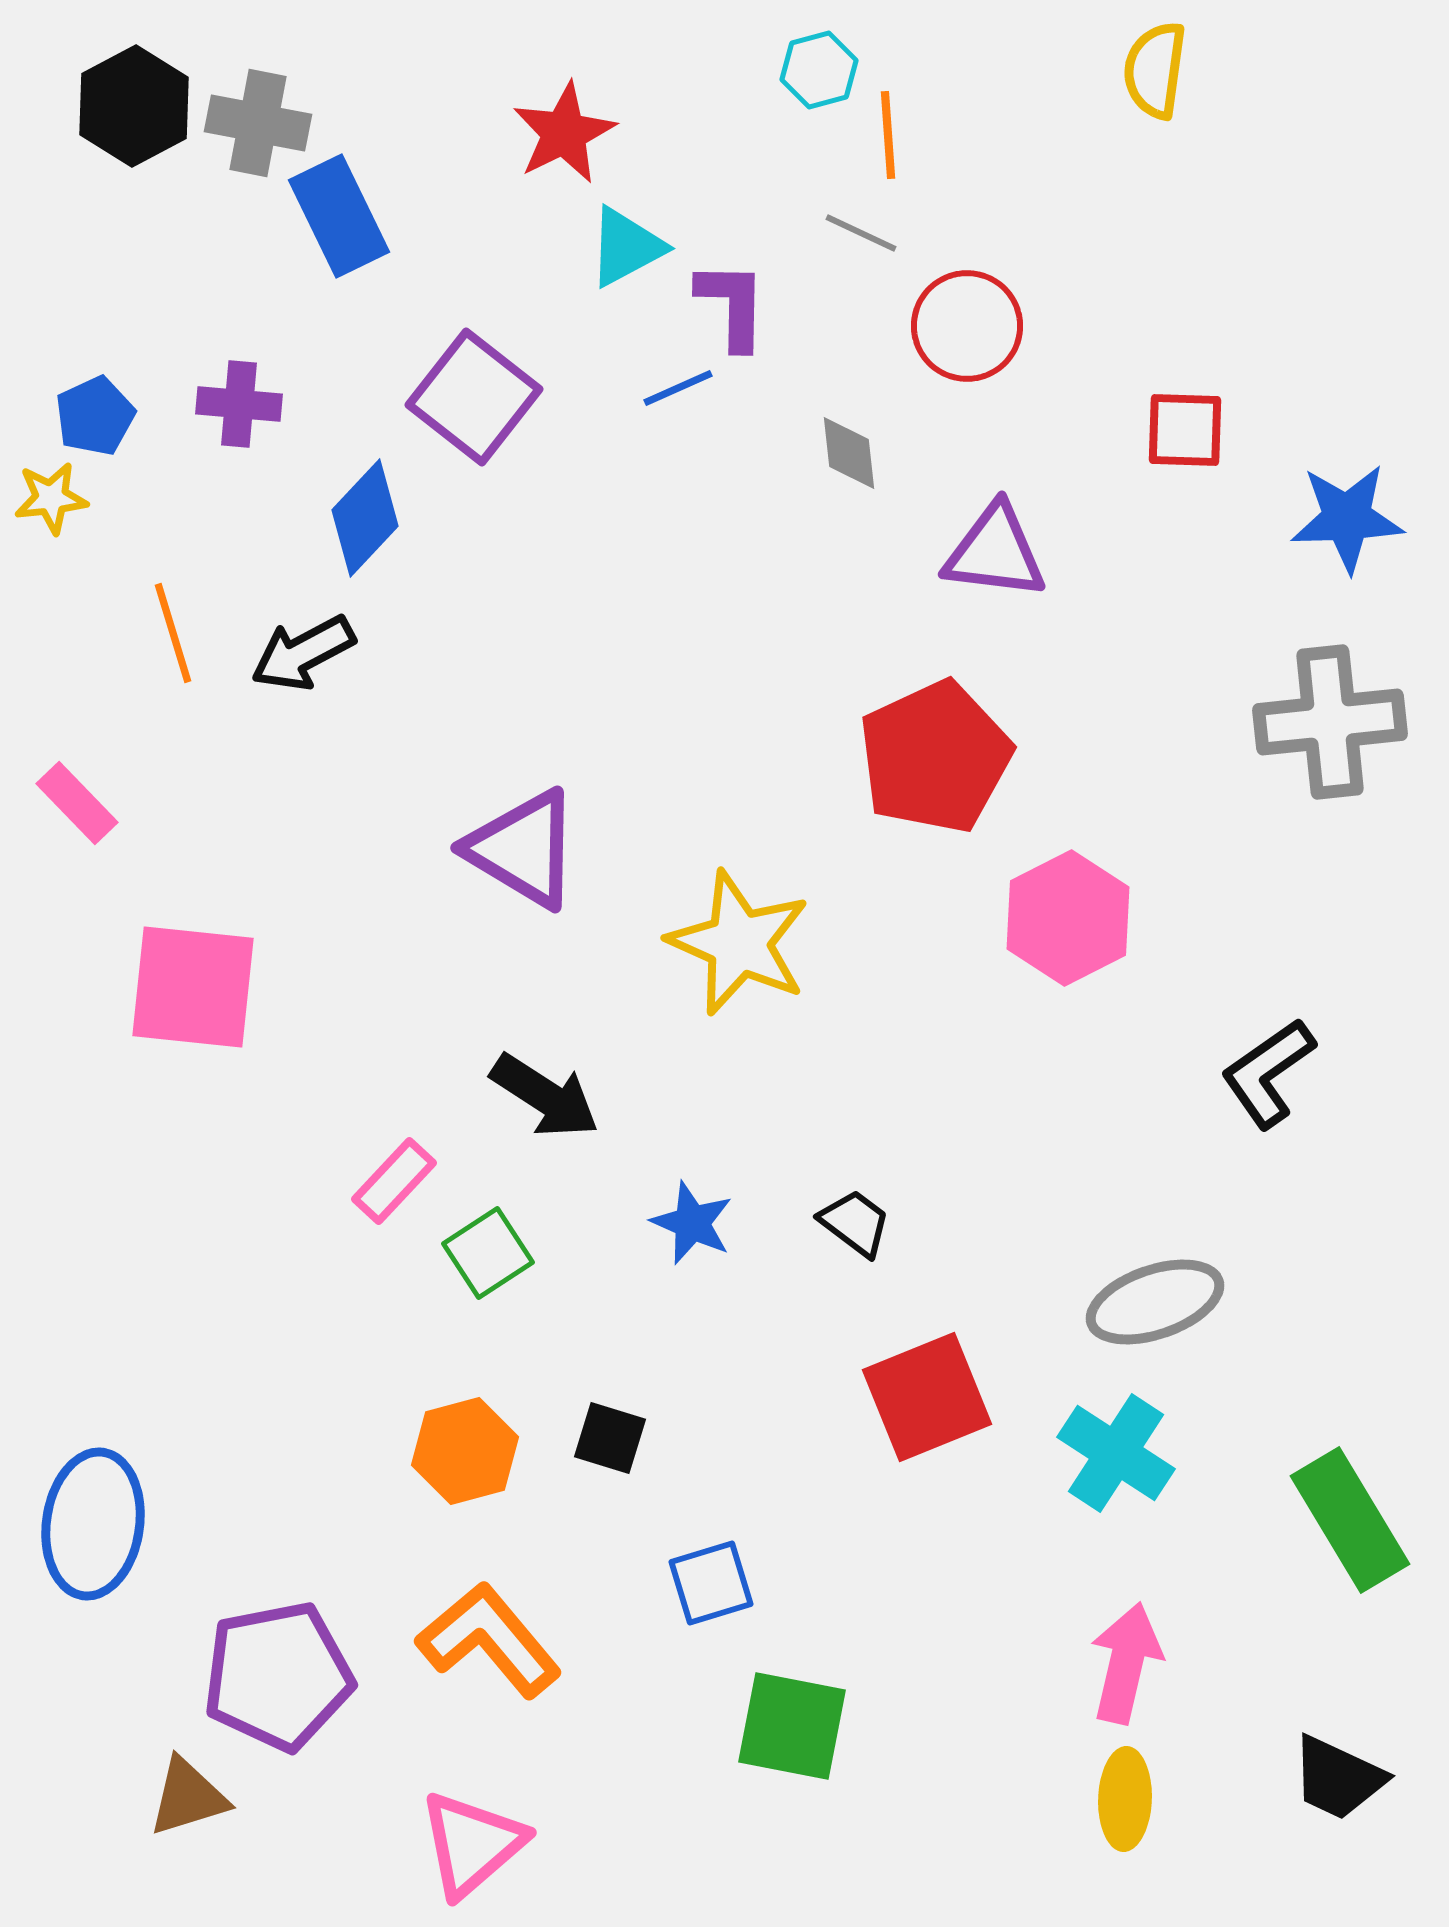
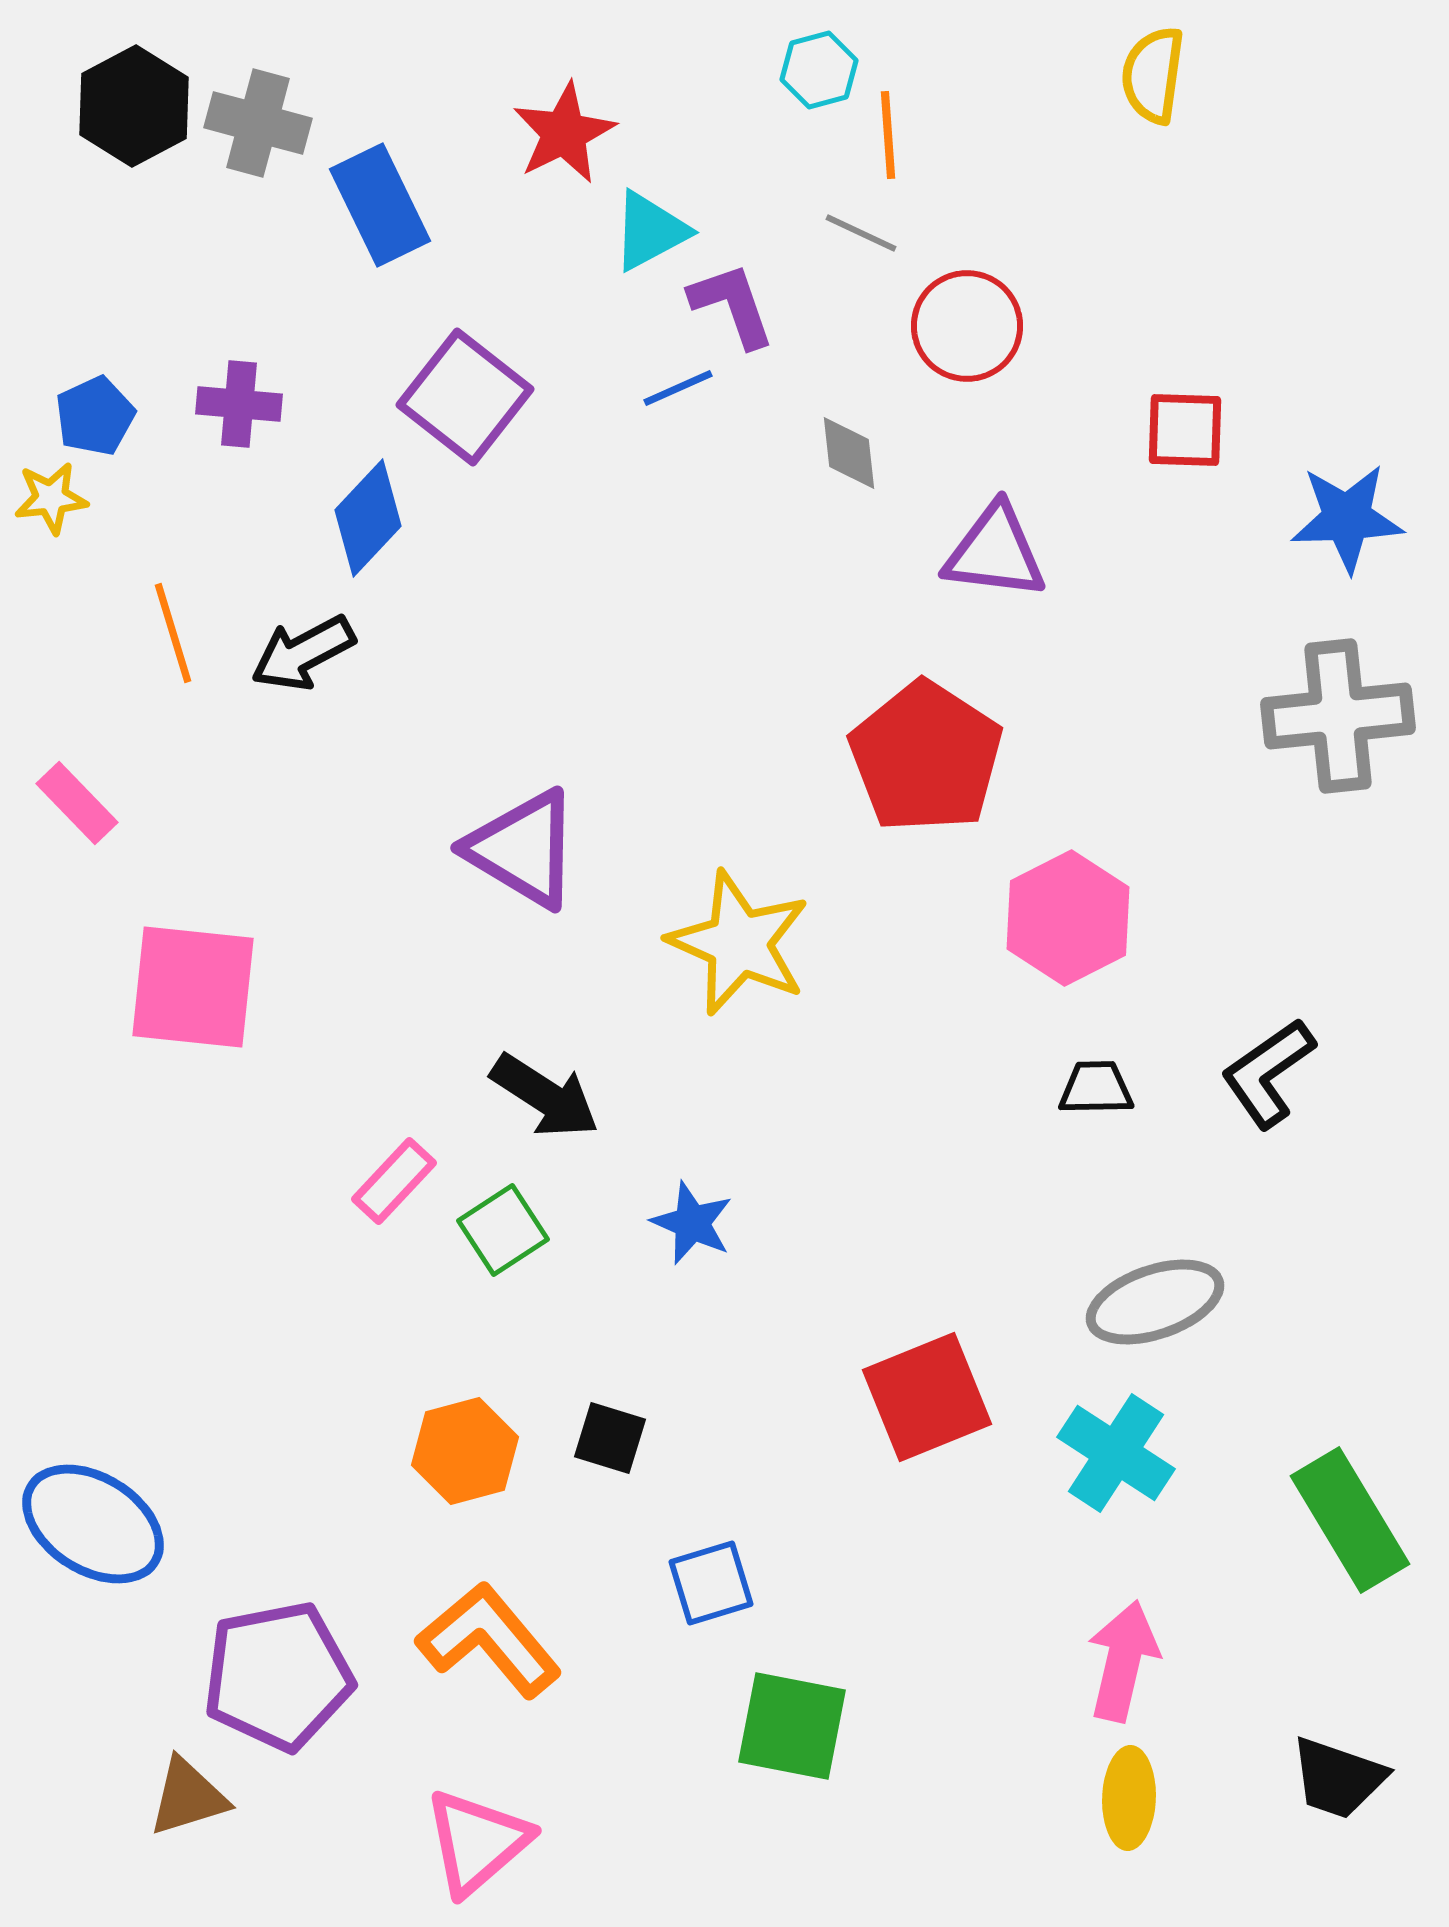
yellow semicircle at (1155, 70): moved 2 px left, 5 px down
gray cross at (258, 123): rotated 4 degrees clockwise
blue rectangle at (339, 216): moved 41 px right, 11 px up
cyan triangle at (626, 247): moved 24 px right, 16 px up
purple L-shape at (732, 305): rotated 20 degrees counterclockwise
purple square at (474, 397): moved 9 px left
blue diamond at (365, 518): moved 3 px right
gray cross at (1330, 722): moved 8 px right, 6 px up
red pentagon at (935, 757): moved 9 px left; rotated 14 degrees counterclockwise
black trapezoid at (855, 1223): moved 241 px right, 135 px up; rotated 38 degrees counterclockwise
green square at (488, 1253): moved 15 px right, 23 px up
blue ellipse at (93, 1524): rotated 66 degrees counterclockwise
pink arrow at (1126, 1663): moved 3 px left, 2 px up
black trapezoid at (1338, 1778): rotated 6 degrees counterclockwise
yellow ellipse at (1125, 1799): moved 4 px right, 1 px up
pink triangle at (472, 1844): moved 5 px right, 2 px up
